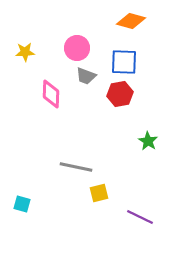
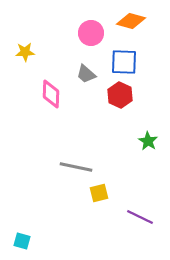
pink circle: moved 14 px right, 15 px up
gray trapezoid: moved 2 px up; rotated 20 degrees clockwise
red hexagon: moved 1 px down; rotated 25 degrees counterclockwise
cyan square: moved 37 px down
